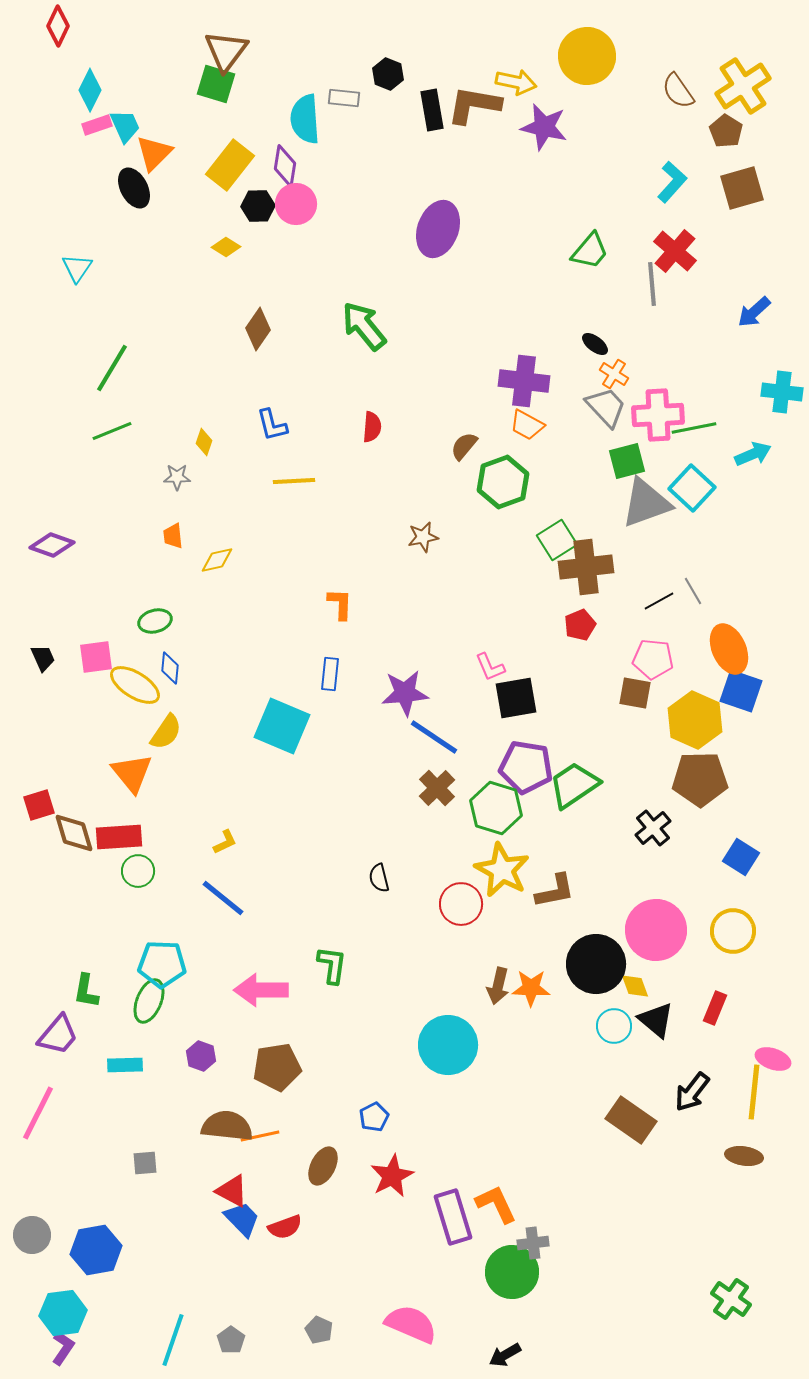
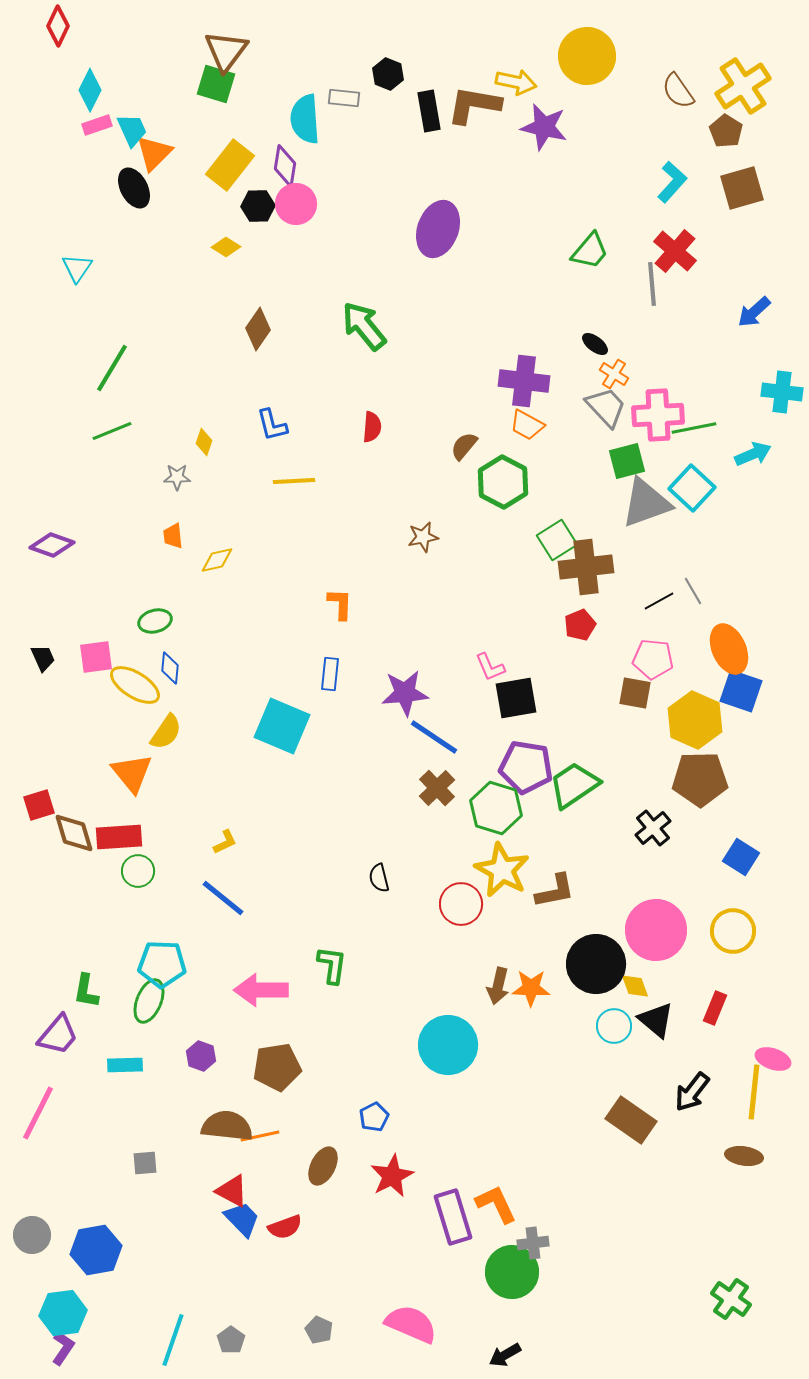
black rectangle at (432, 110): moved 3 px left, 1 px down
cyan trapezoid at (125, 126): moved 7 px right, 4 px down
green hexagon at (503, 482): rotated 12 degrees counterclockwise
